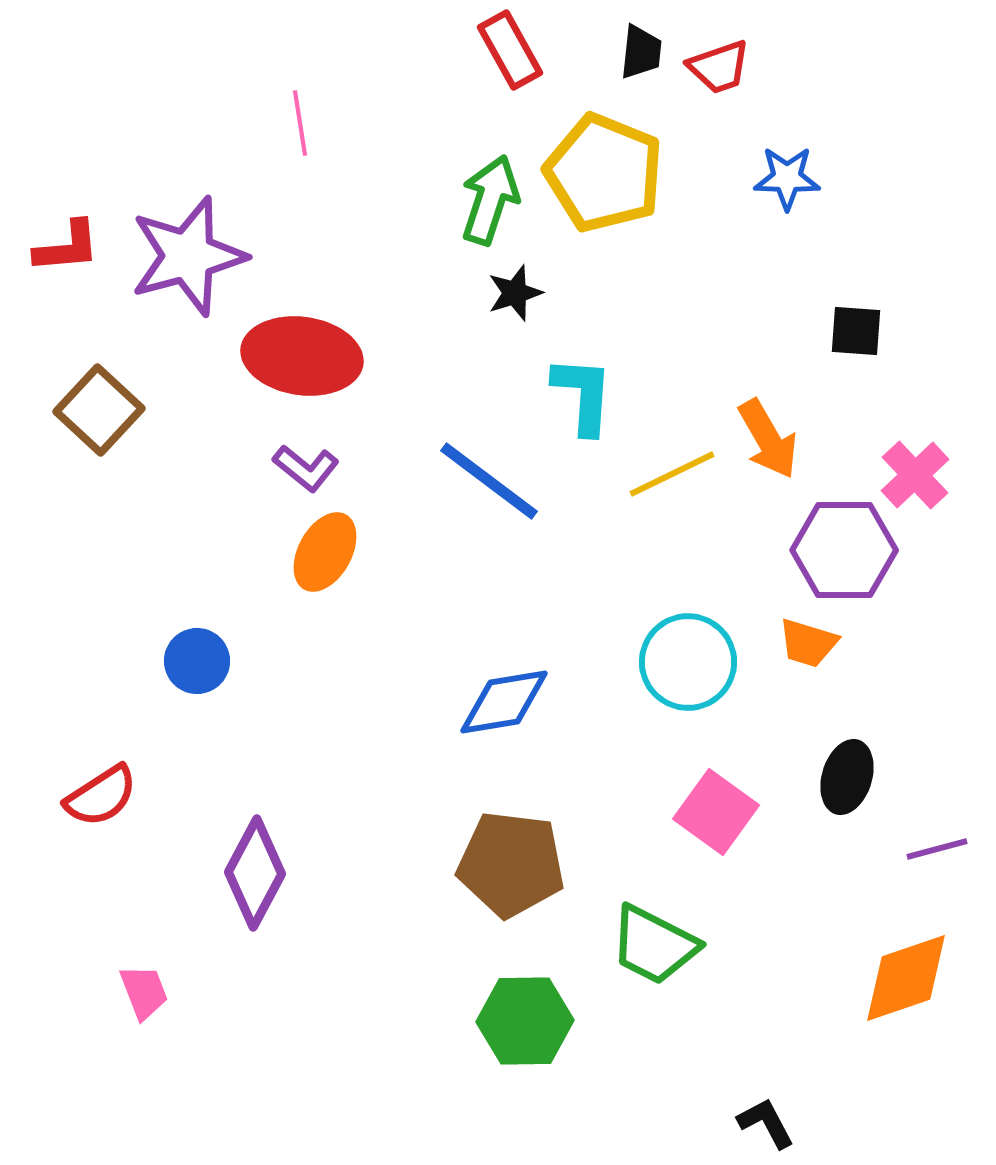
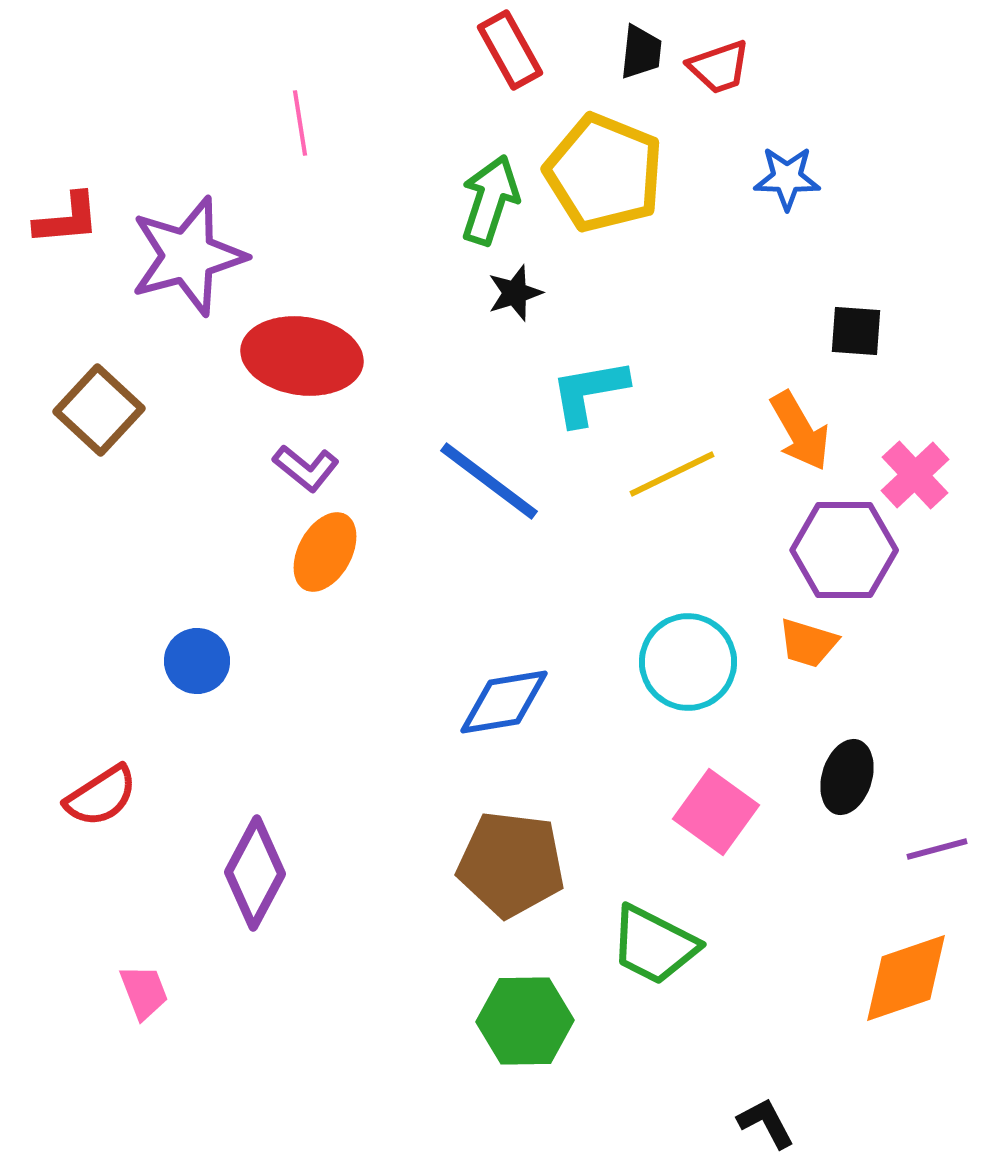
red L-shape: moved 28 px up
cyan L-shape: moved 6 px right, 3 px up; rotated 104 degrees counterclockwise
orange arrow: moved 32 px right, 8 px up
